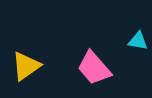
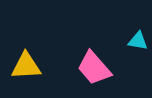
yellow triangle: rotated 32 degrees clockwise
